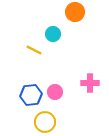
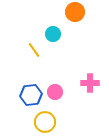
yellow line: rotated 28 degrees clockwise
